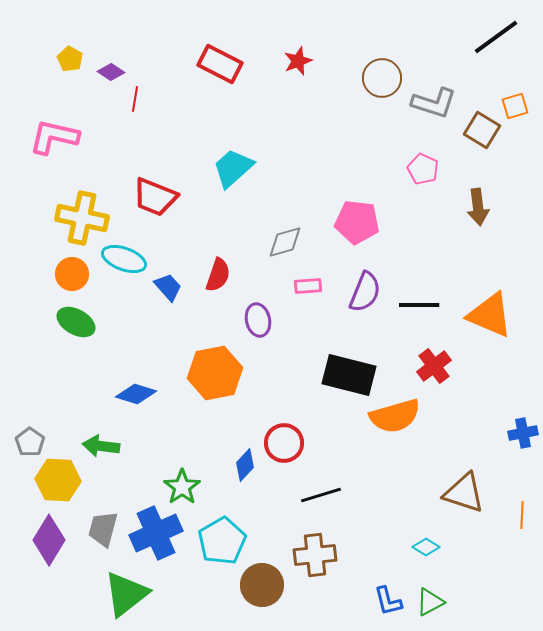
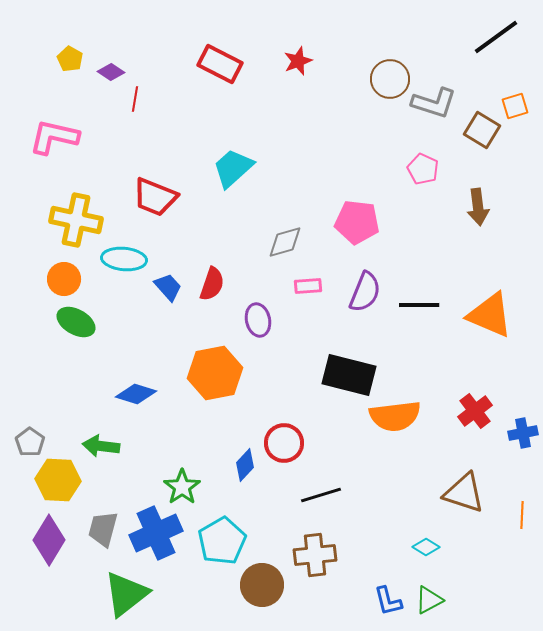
brown circle at (382, 78): moved 8 px right, 1 px down
yellow cross at (82, 218): moved 6 px left, 2 px down
cyan ellipse at (124, 259): rotated 15 degrees counterclockwise
orange circle at (72, 274): moved 8 px left, 5 px down
red semicircle at (218, 275): moved 6 px left, 9 px down
red cross at (434, 366): moved 41 px right, 45 px down
orange semicircle at (395, 416): rotated 9 degrees clockwise
green triangle at (430, 602): moved 1 px left, 2 px up
